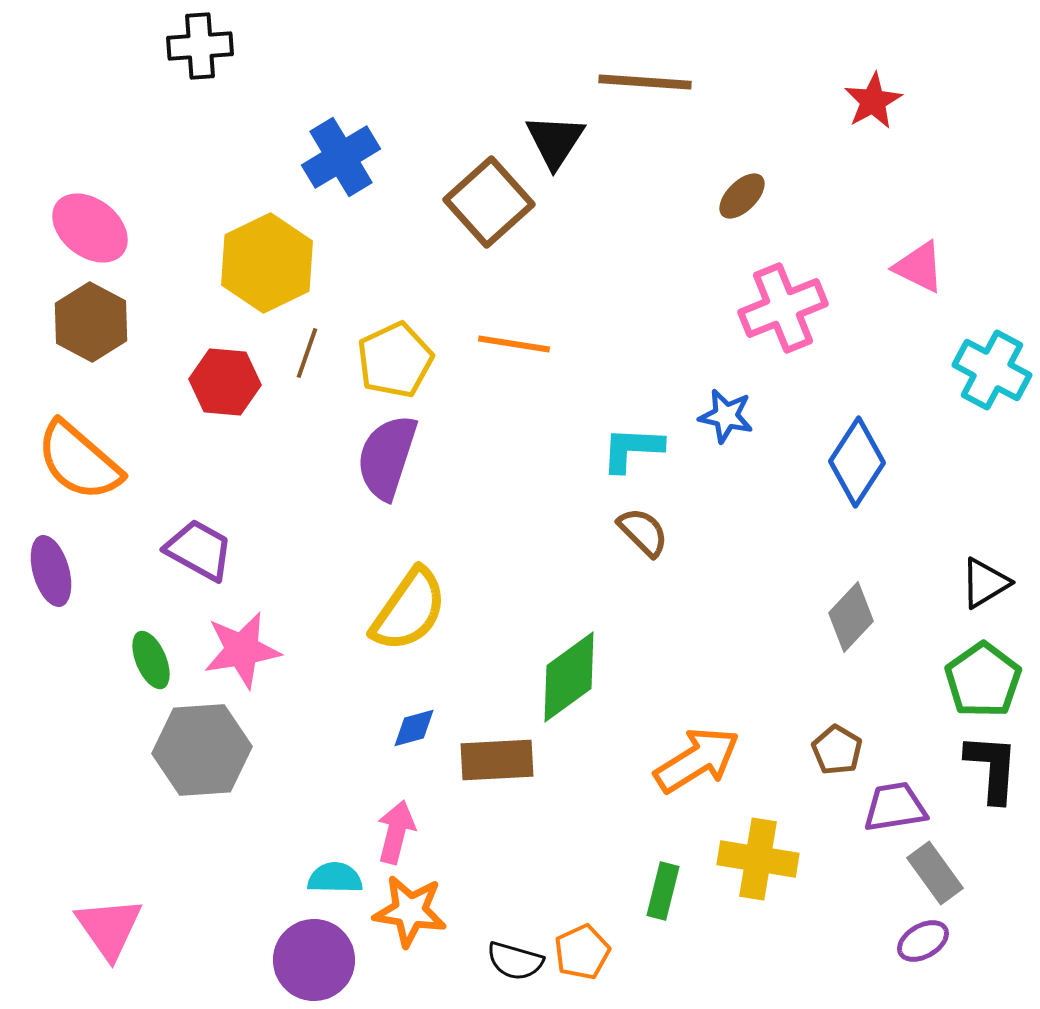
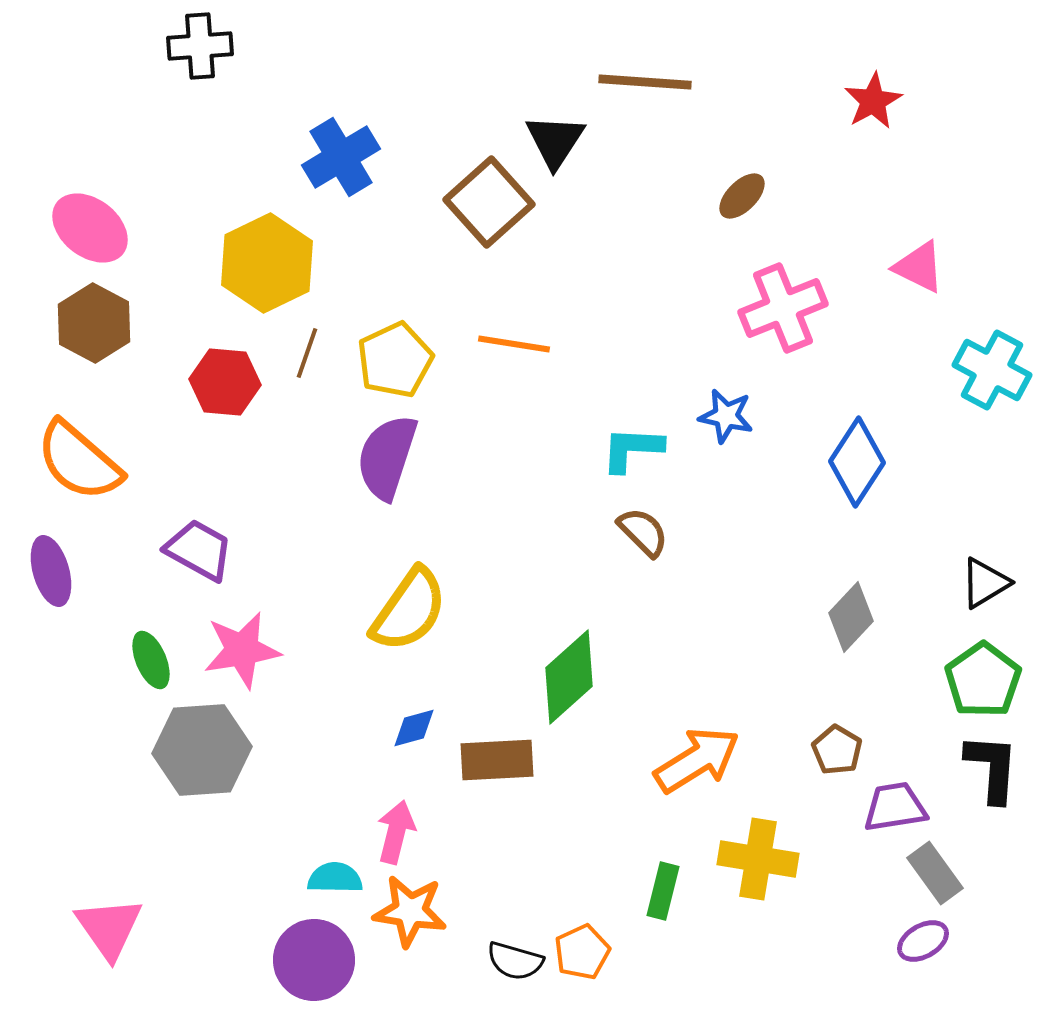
brown hexagon at (91, 322): moved 3 px right, 1 px down
green diamond at (569, 677): rotated 6 degrees counterclockwise
